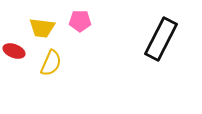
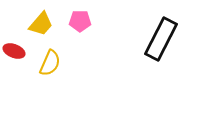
yellow trapezoid: moved 1 px left, 4 px up; rotated 56 degrees counterclockwise
yellow semicircle: moved 1 px left
